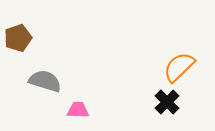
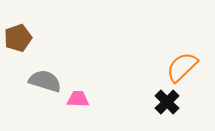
orange semicircle: moved 3 px right
pink trapezoid: moved 11 px up
